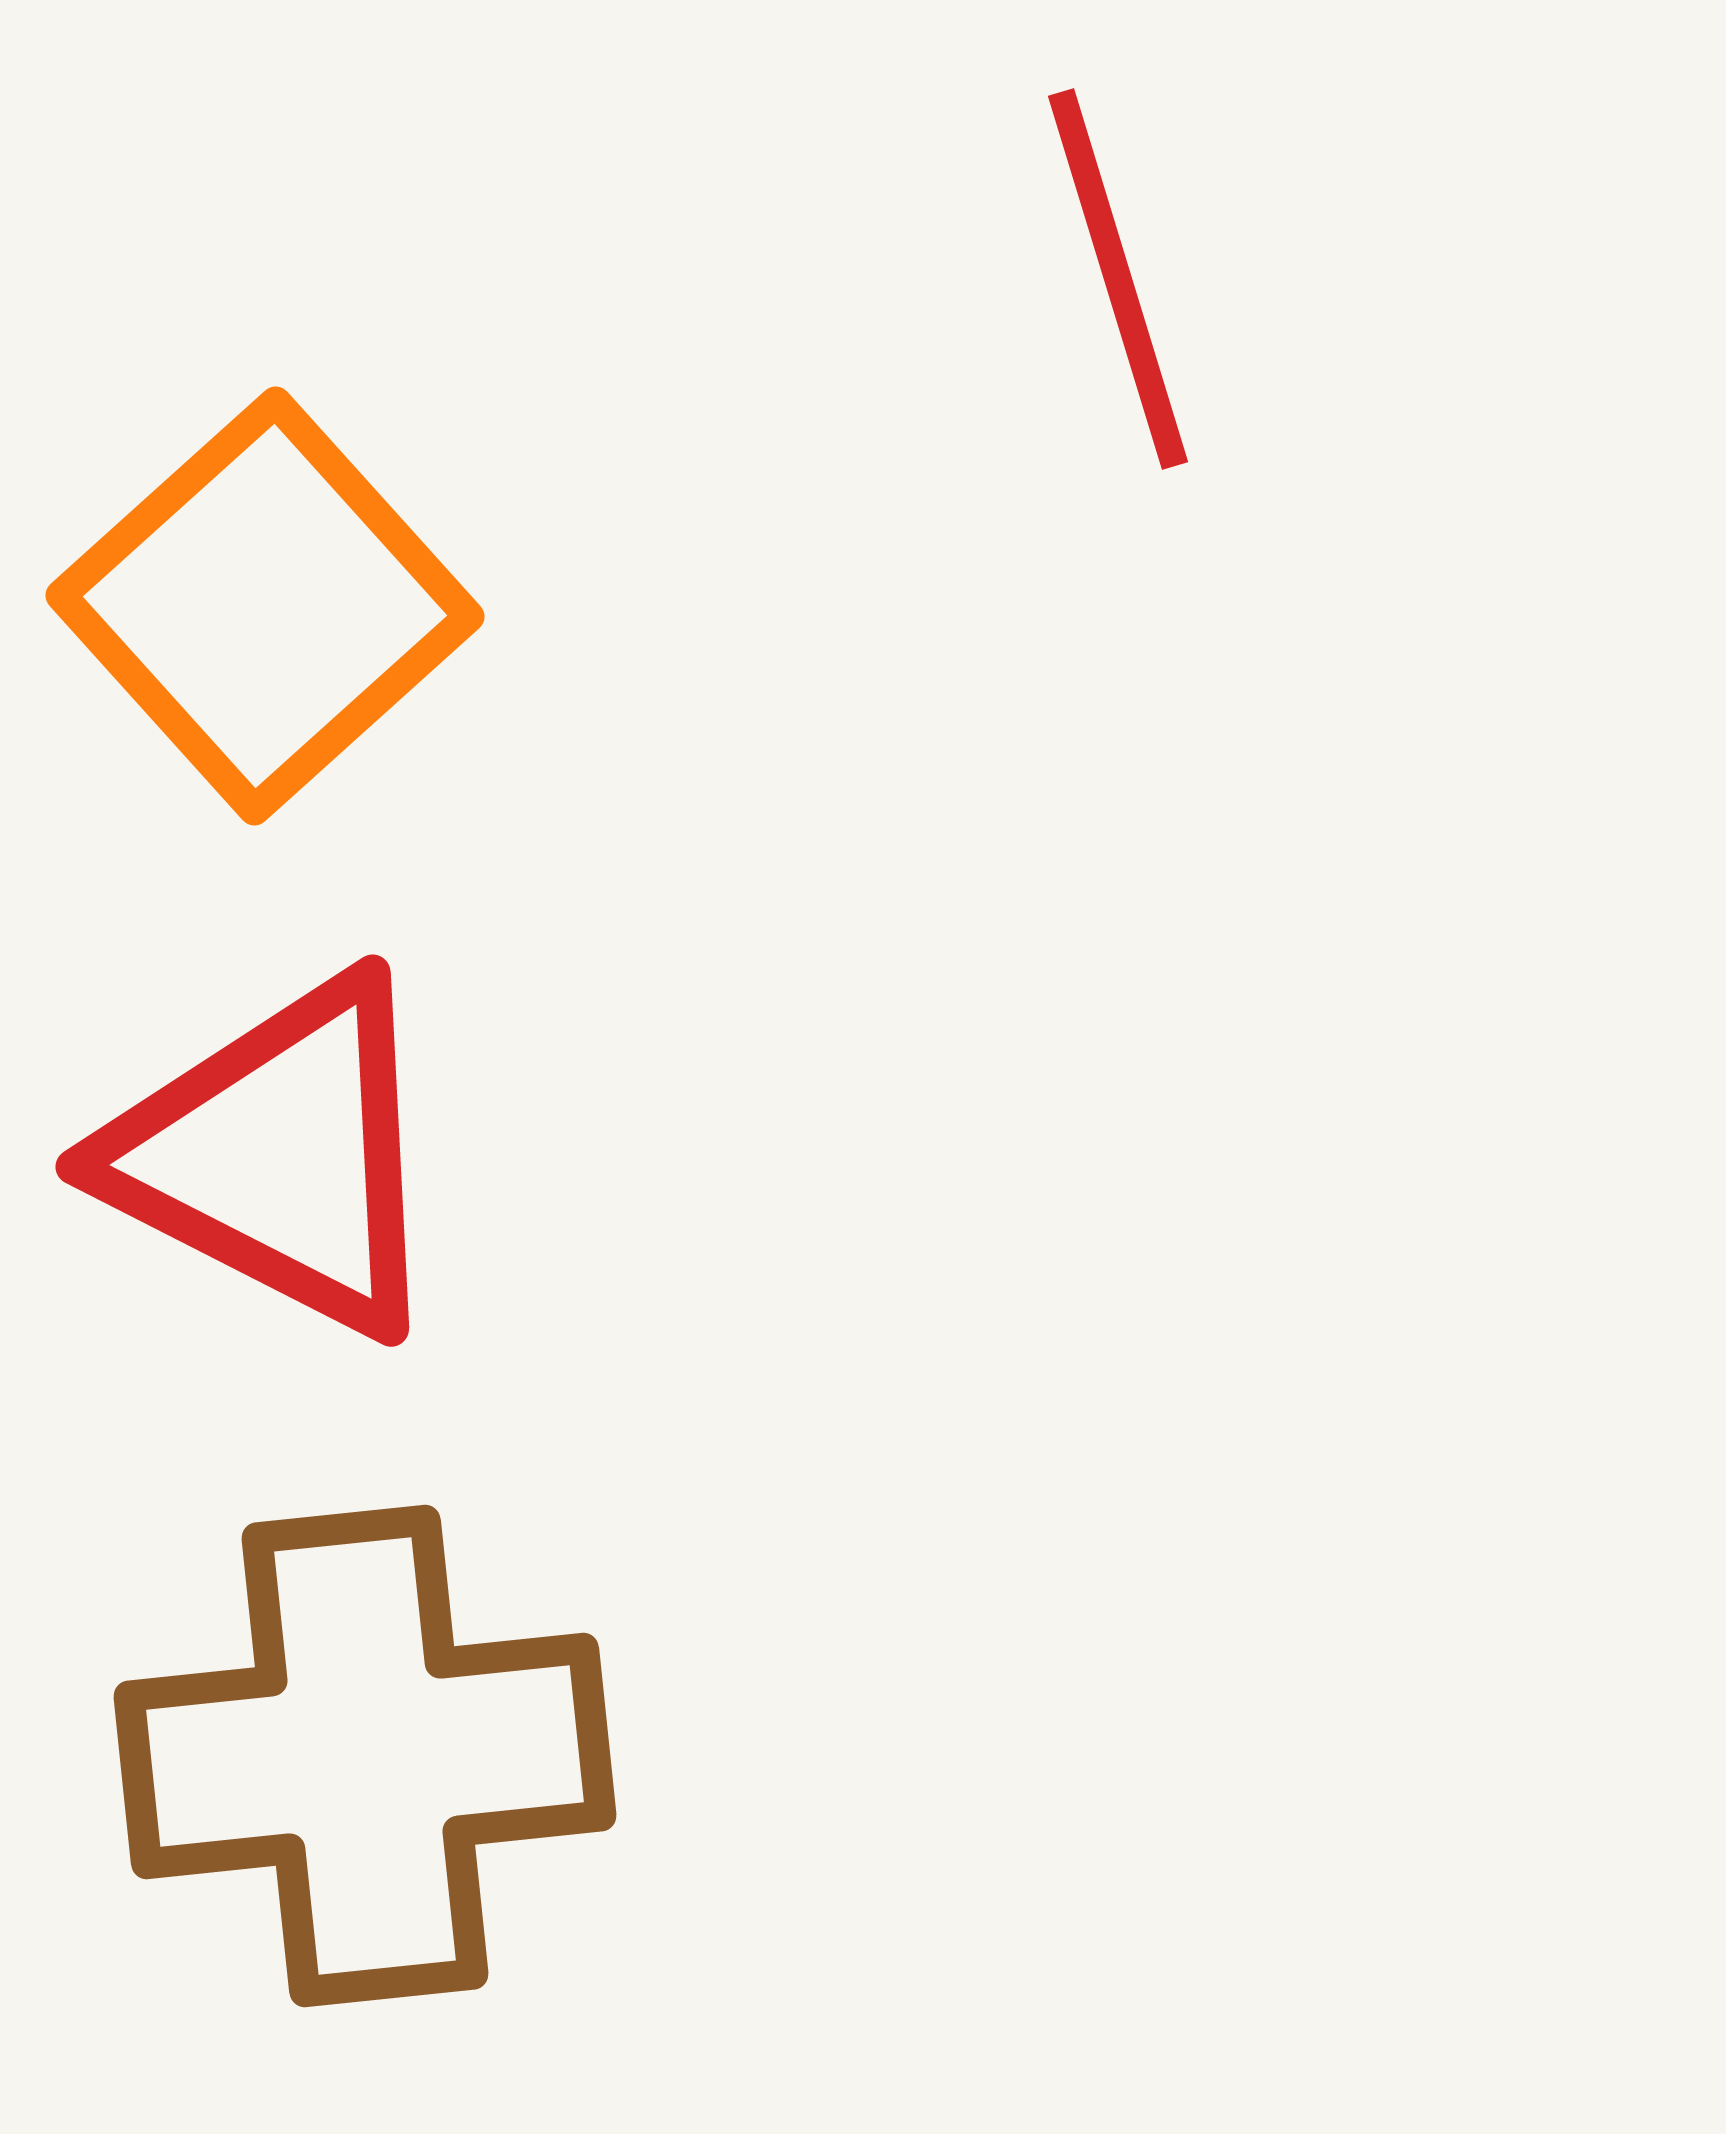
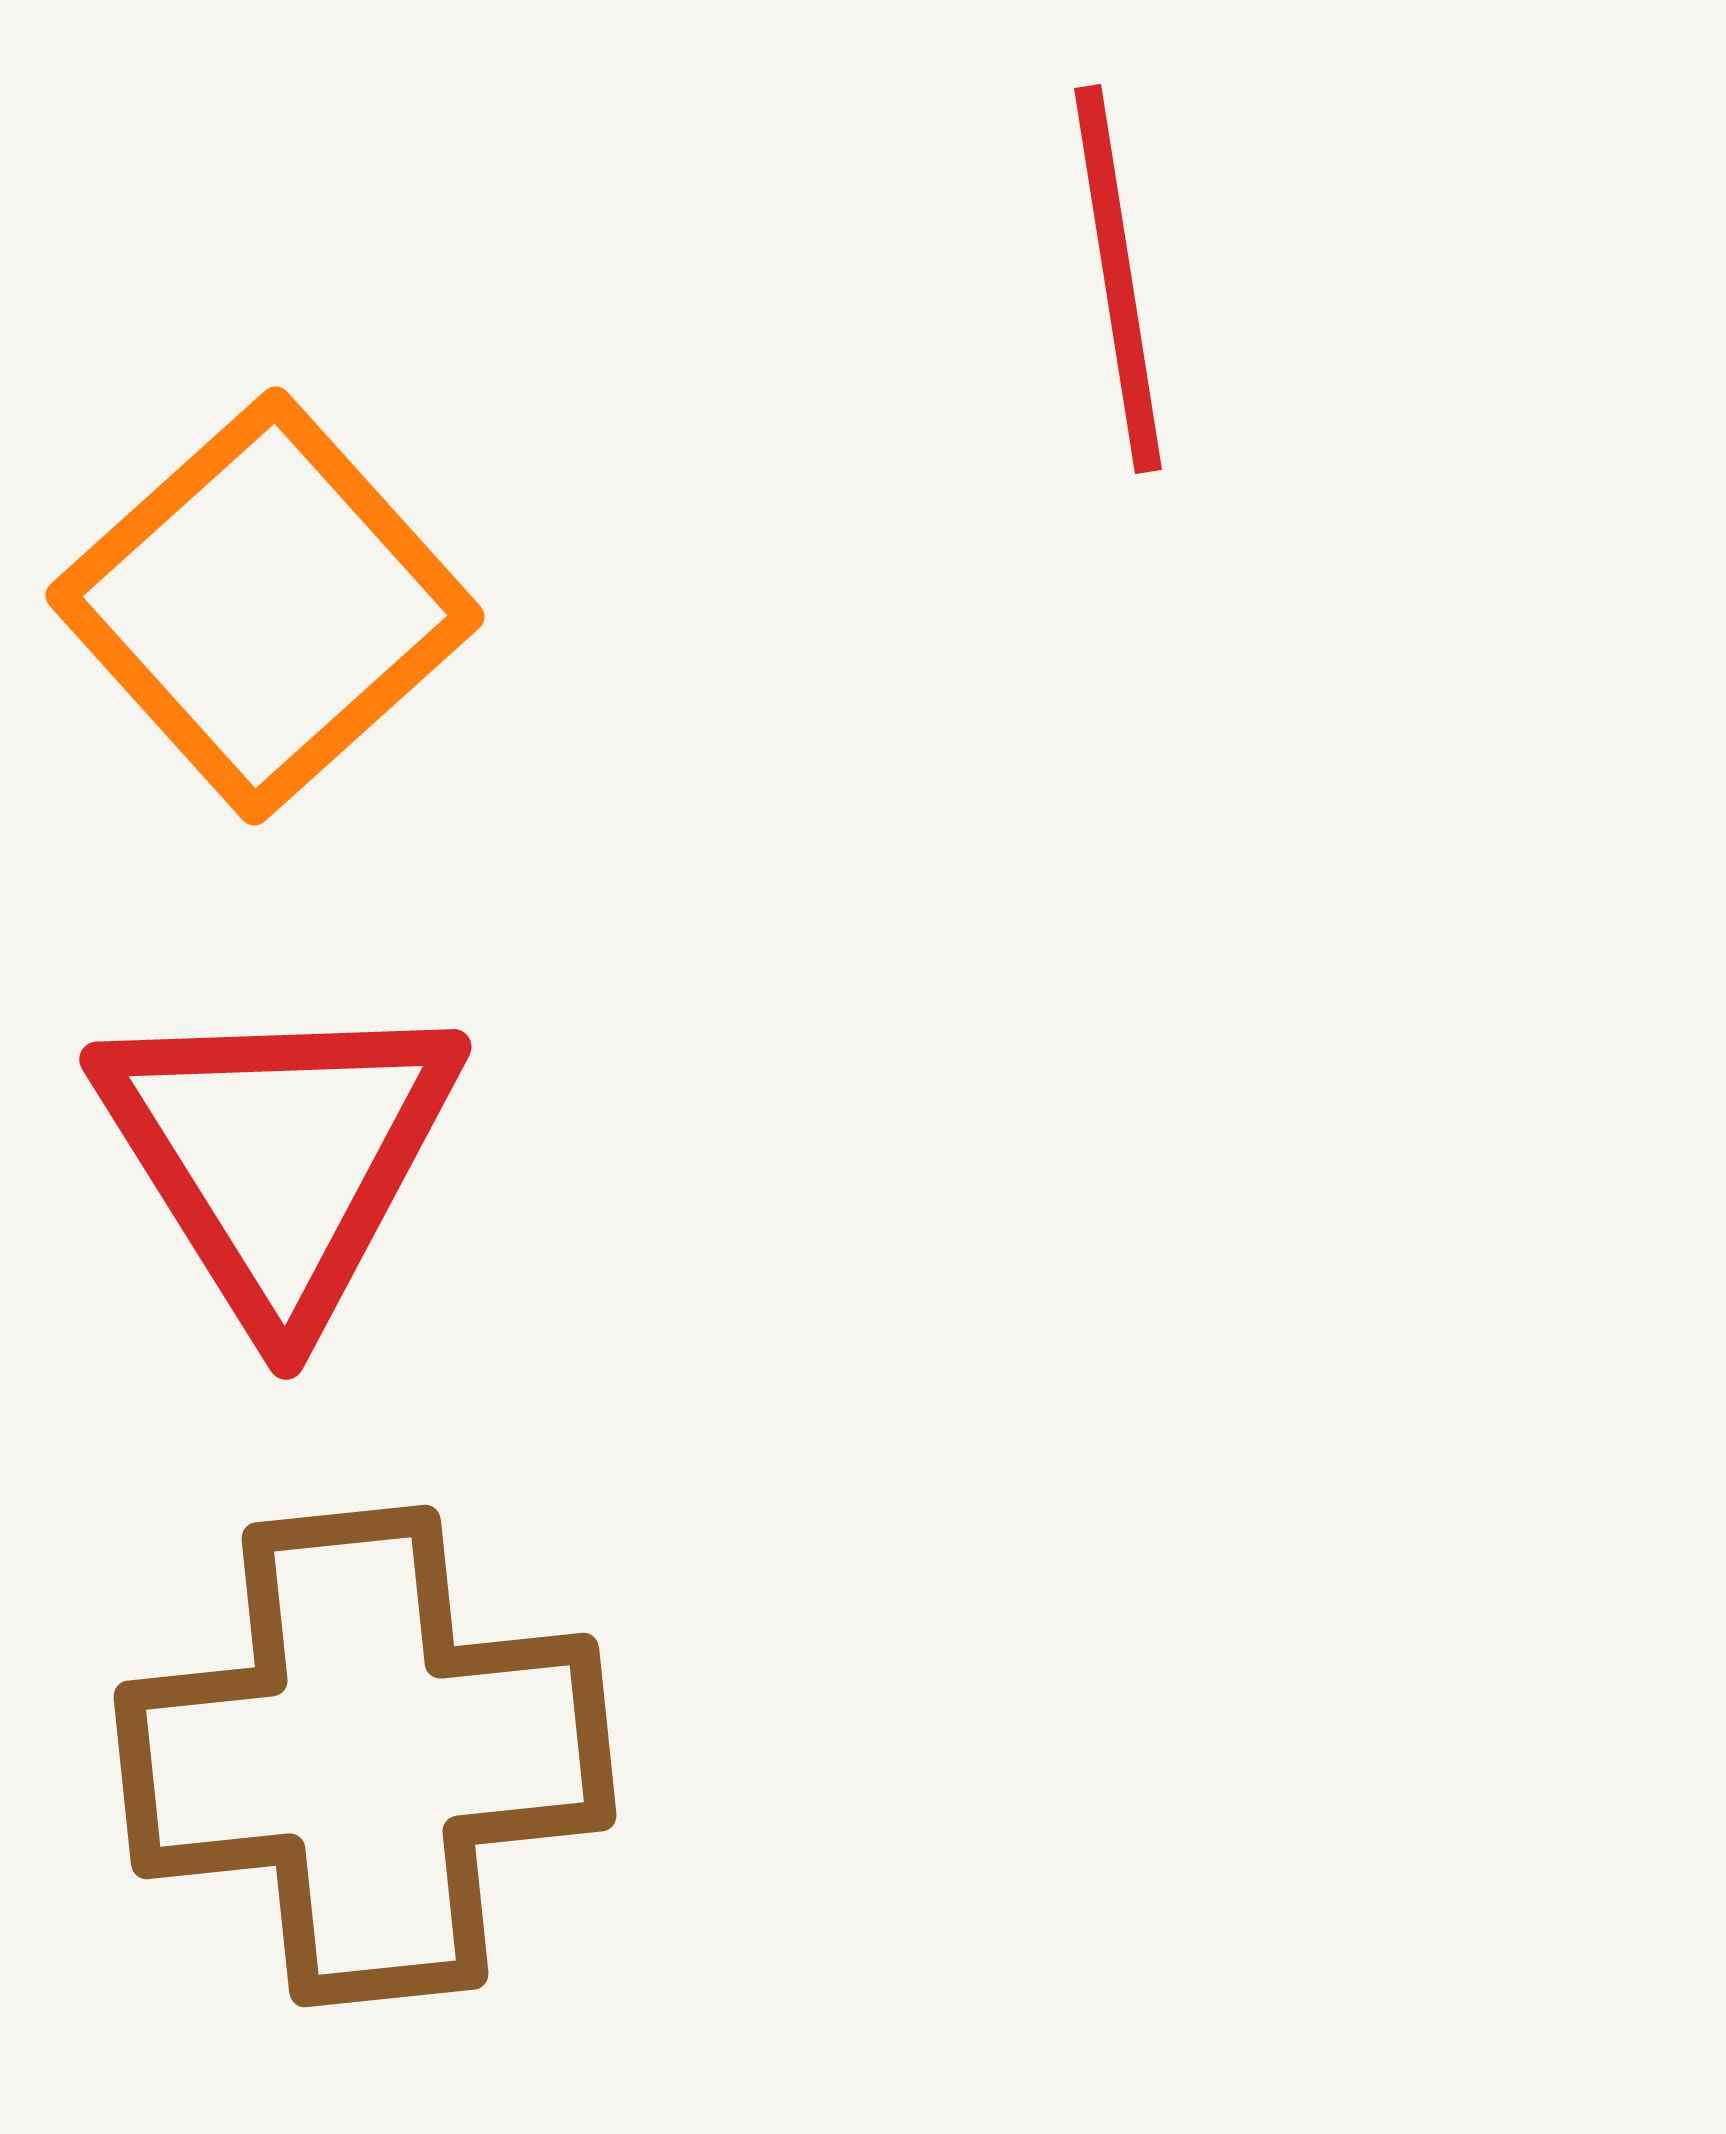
red line: rotated 8 degrees clockwise
red triangle: rotated 31 degrees clockwise
